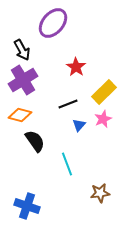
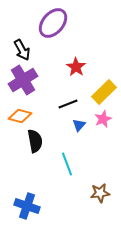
orange diamond: moved 1 px down
black semicircle: rotated 25 degrees clockwise
